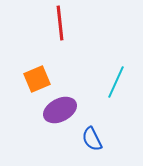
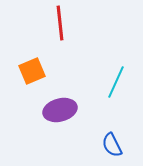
orange square: moved 5 px left, 8 px up
purple ellipse: rotated 12 degrees clockwise
blue semicircle: moved 20 px right, 6 px down
